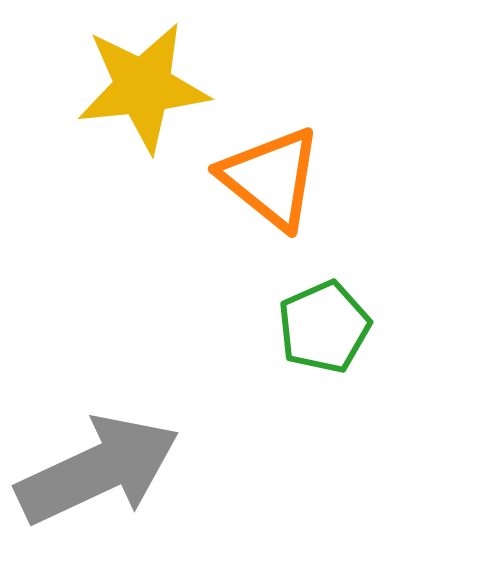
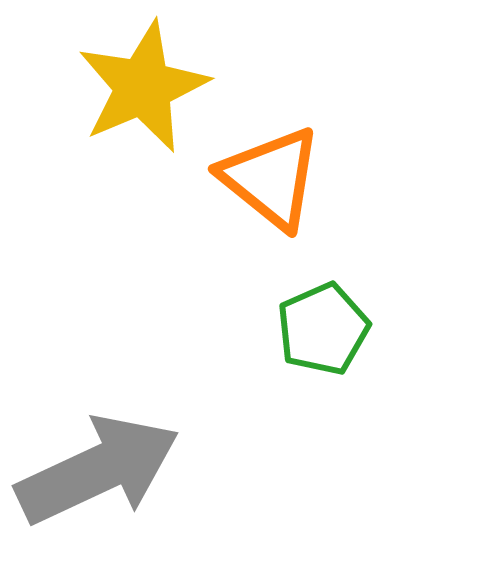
yellow star: rotated 17 degrees counterclockwise
green pentagon: moved 1 px left, 2 px down
